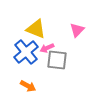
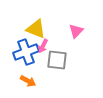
pink triangle: moved 1 px left, 1 px down
pink arrow: moved 4 px left, 2 px up; rotated 40 degrees counterclockwise
blue cross: rotated 20 degrees clockwise
orange arrow: moved 5 px up
